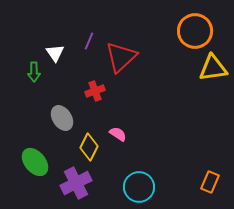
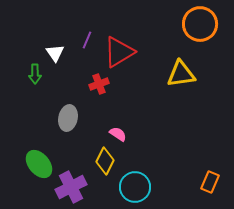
orange circle: moved 5 px right, 7 px up
purple line: moved 2 px left, 1 px up
red triangle: moved 2 px left, 5 px up; rotated 12 degrees clockwise
yellow triangle: moved 32 px left, 6 px down
green arrow: moved 1 px right, 2 px down
red cross: moved 4 px right, 7 px up
gray ellipse: moved 6 px right; rotated 45 degrees clockwise
yellow diamond: moved 16 px right, 14 px down
green ellipse: moved 4 px right, 2 px down
purple cross: moved 5 px left, 4 px down
cyan circle: moved 4 px left
